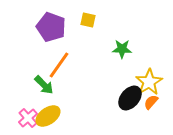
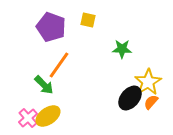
yellow star: moved 1 px left
